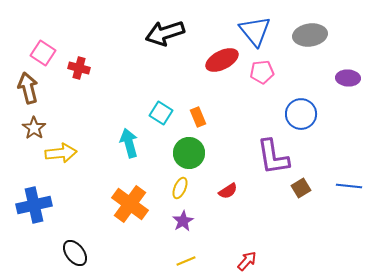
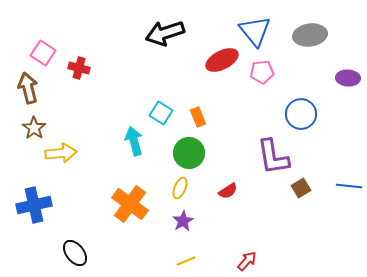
cyan arrow: moved 5 px right, 2 px up
